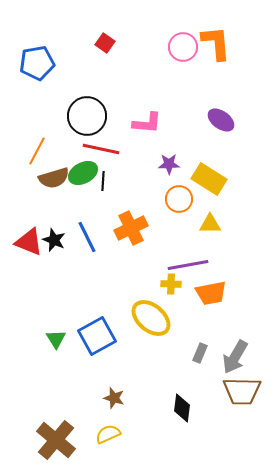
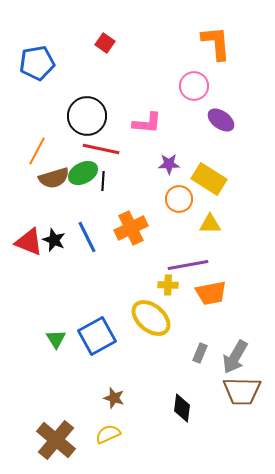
pink circle: moved 11 px right, 39 px down
yellow cross: moved 3 px left, 1 px down
